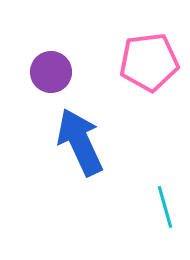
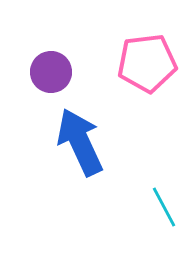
pink pentagon: moved 2 px left, 1 px down
cyan line: moved 1 px left; rotated 12 degrees counterclockwise
